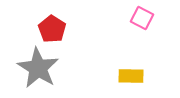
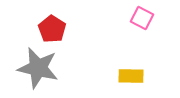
gray star: rotated 18 degrees counterclockwise
